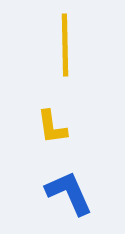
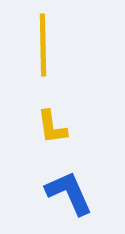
yellow line: moved 22 px left
